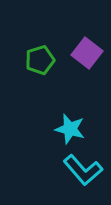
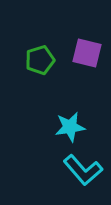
purple square: rotated 24 degrees counterclockwise
cyan star: moved 2 px up; rotated 24 degrees counterclockwise
